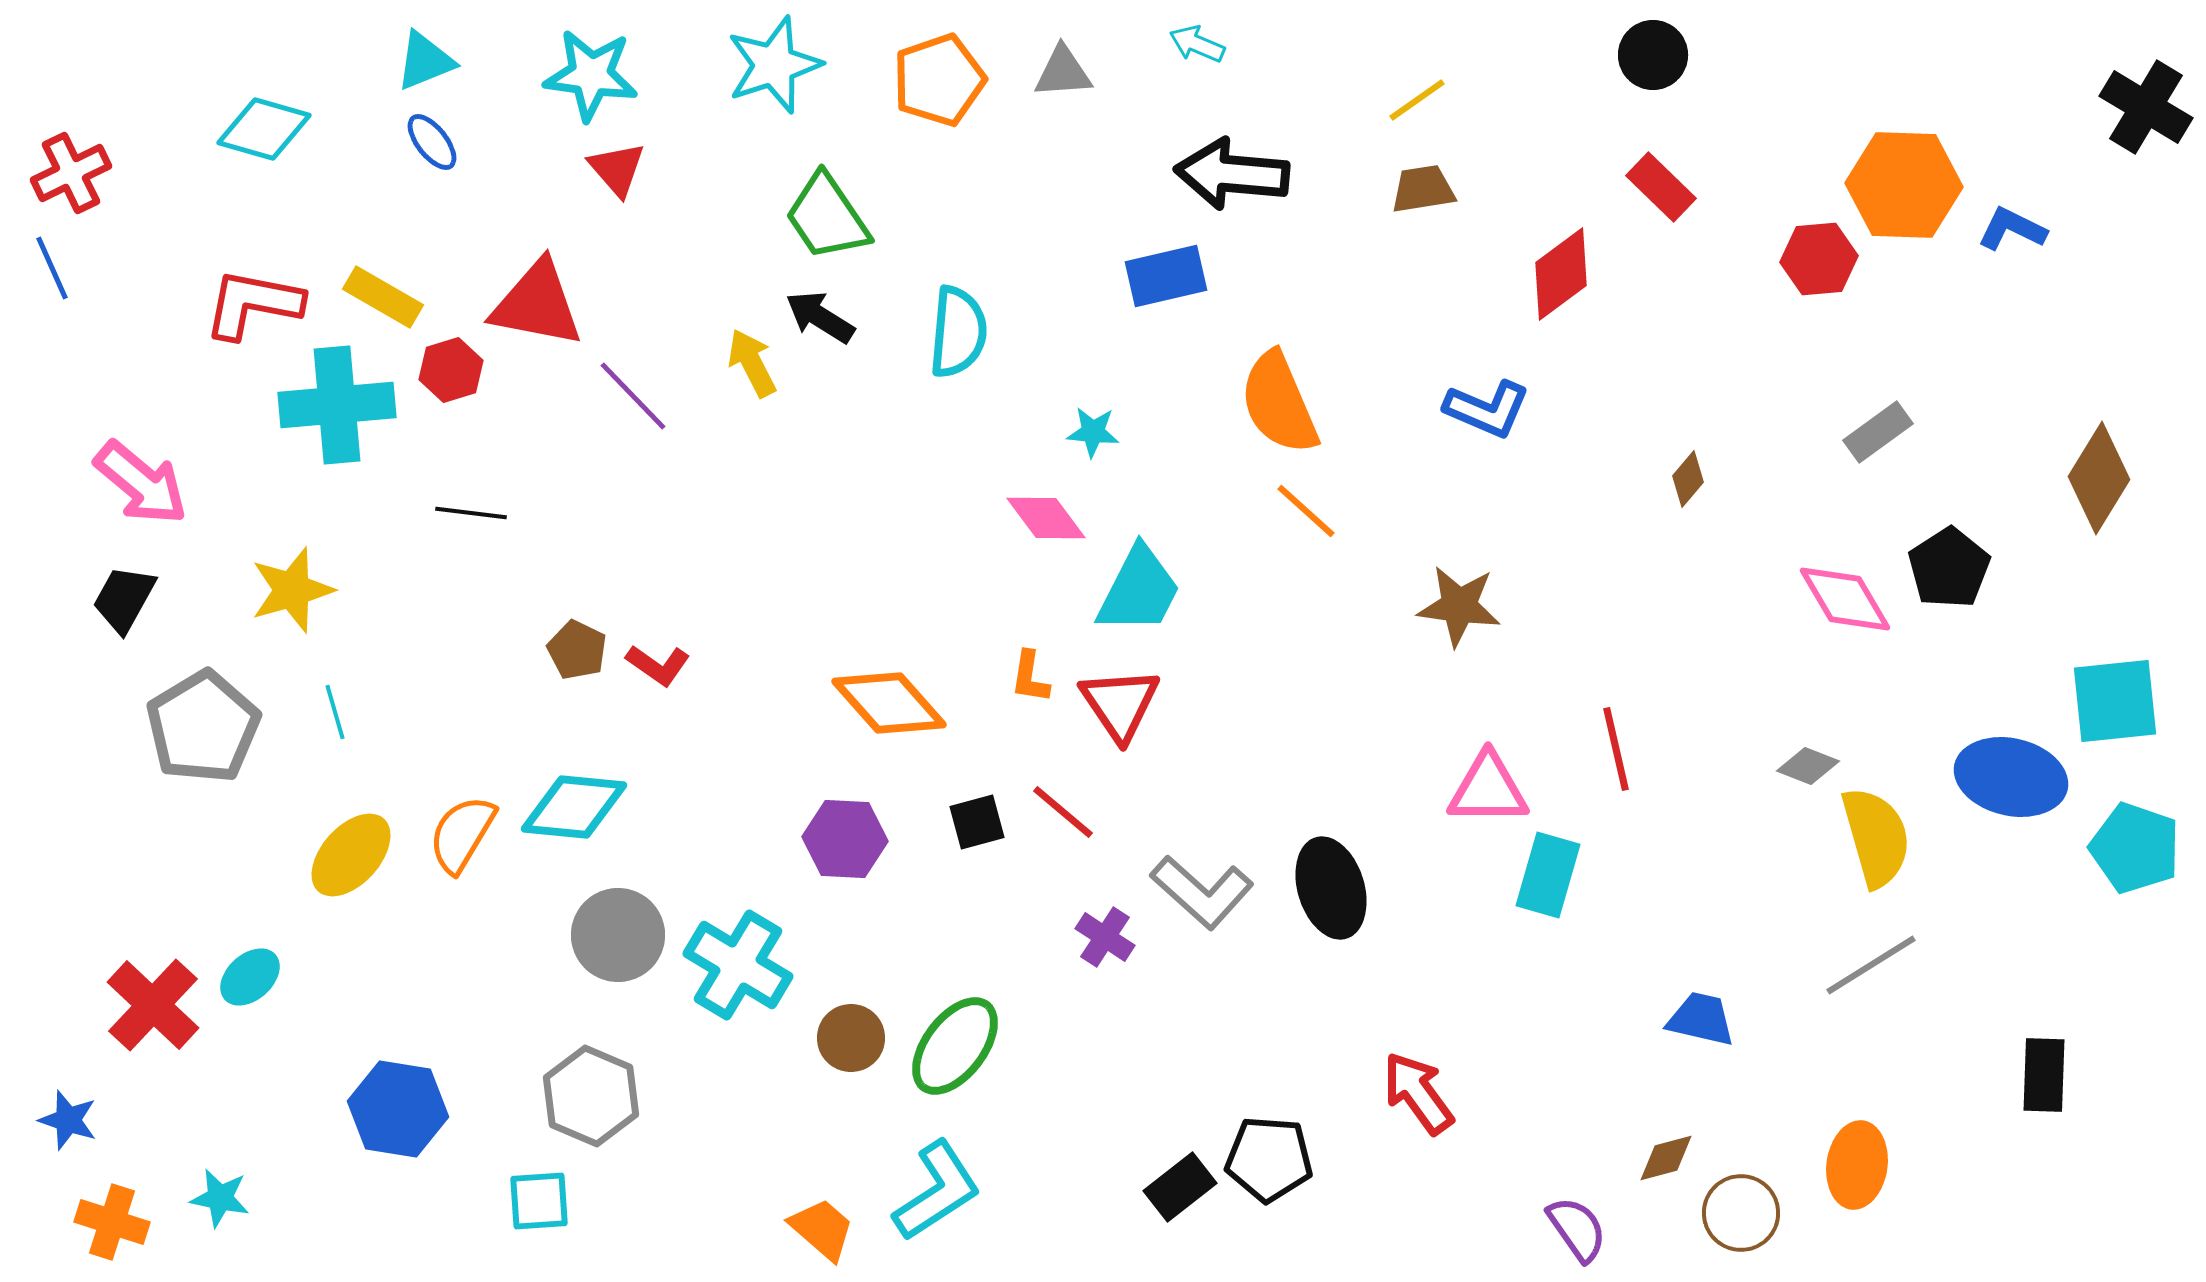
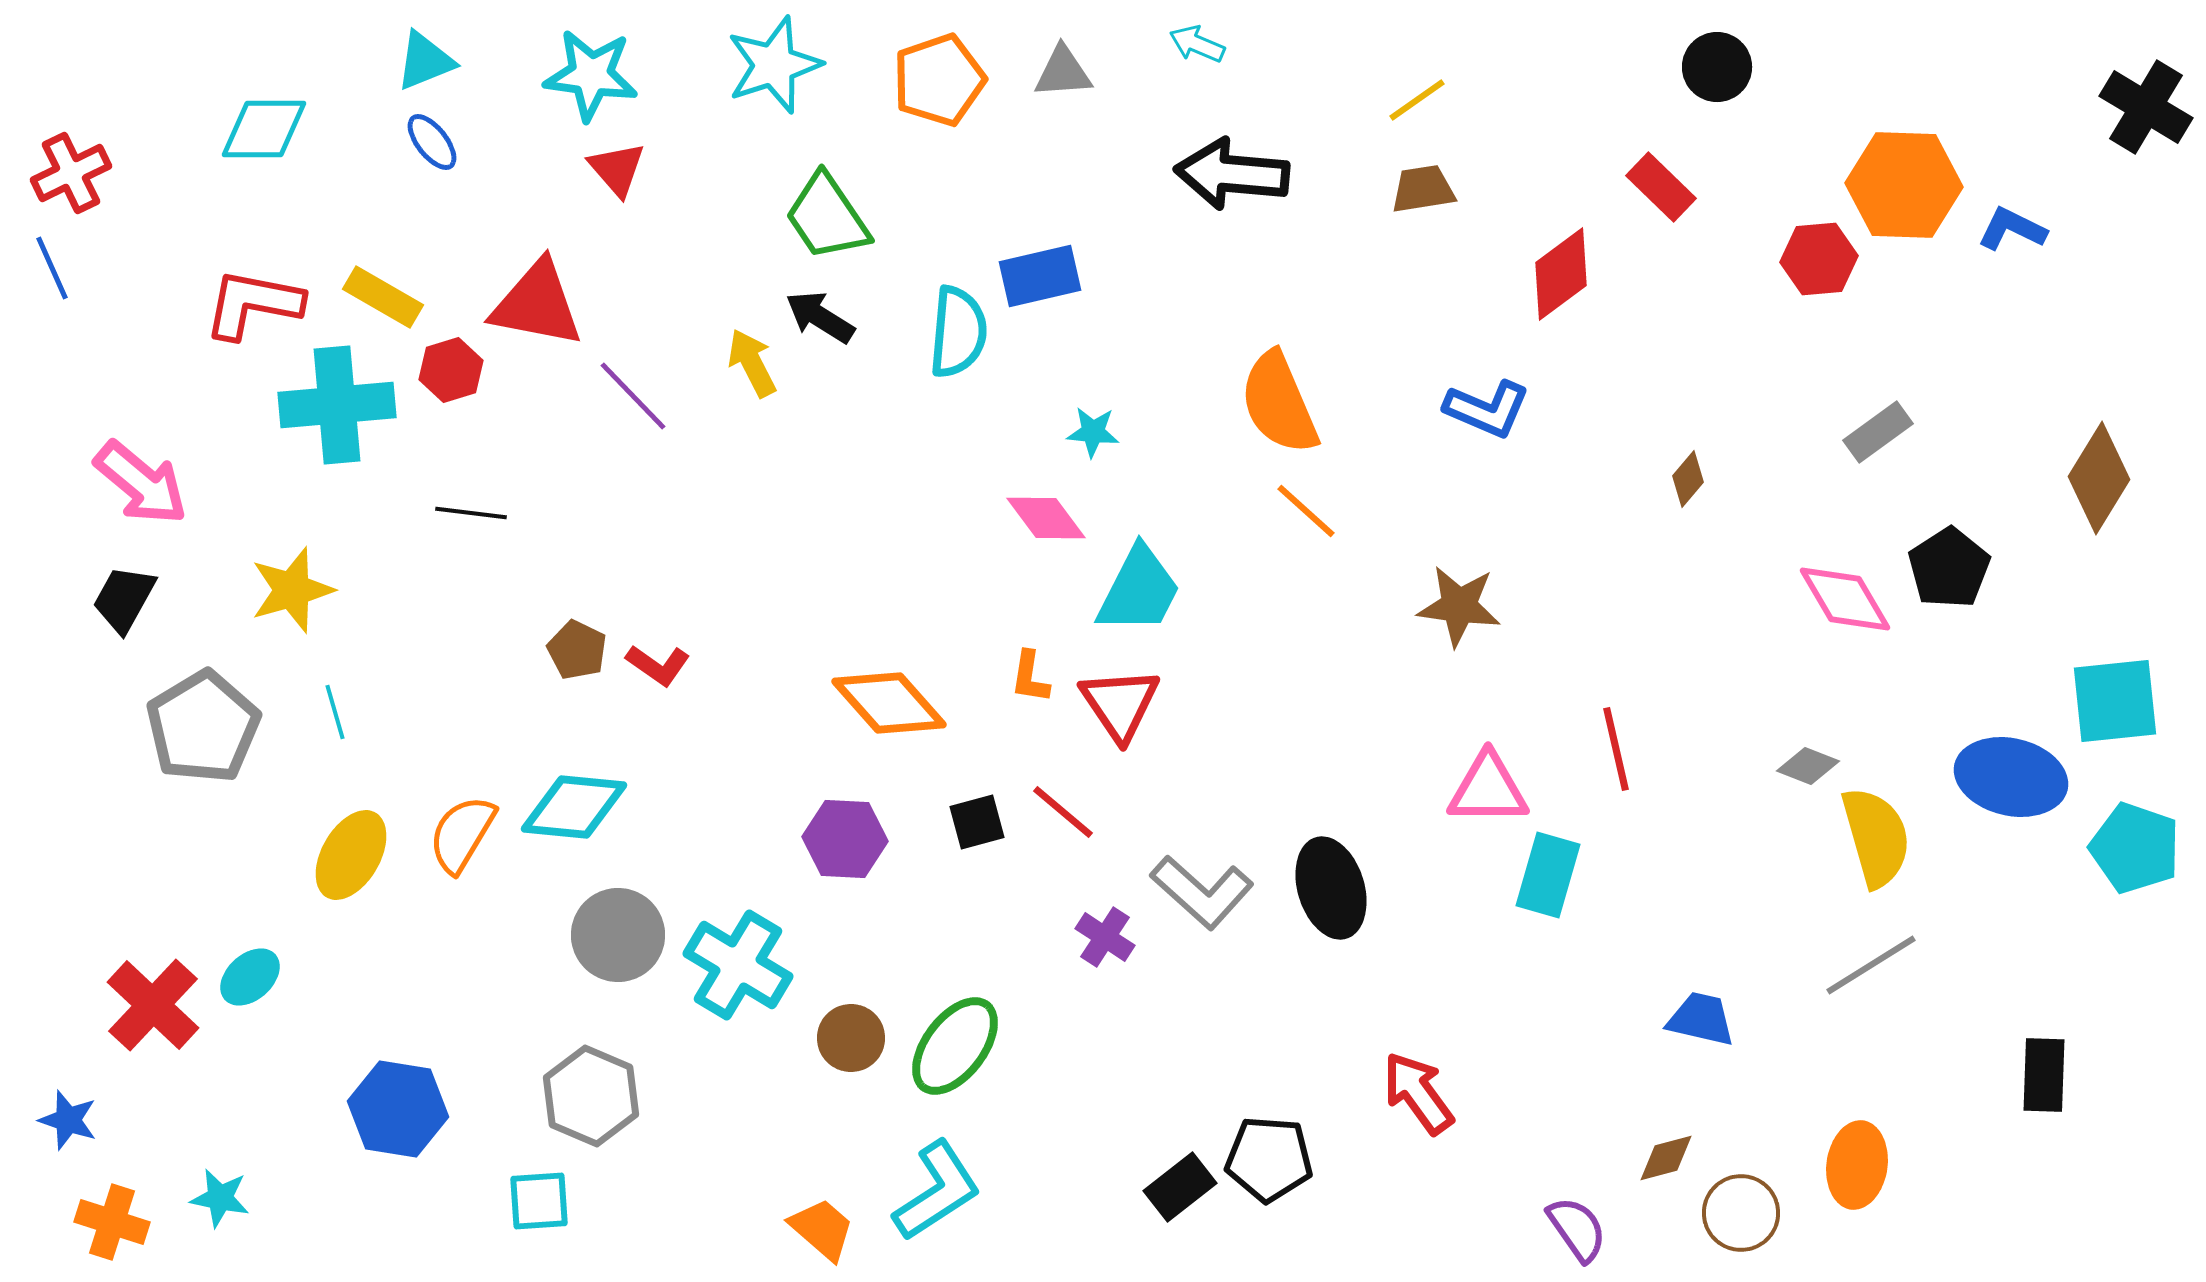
black circle at (1653, 55): moved 64 px right, 12 px down
cyan diamond at (264, 129): rotated 16 degrees counterclockwise
blue rectangle at (1166, 276): moved 126 px left
yellow ellipse at (351, 855): rotated 12 degrees counterclockwise
